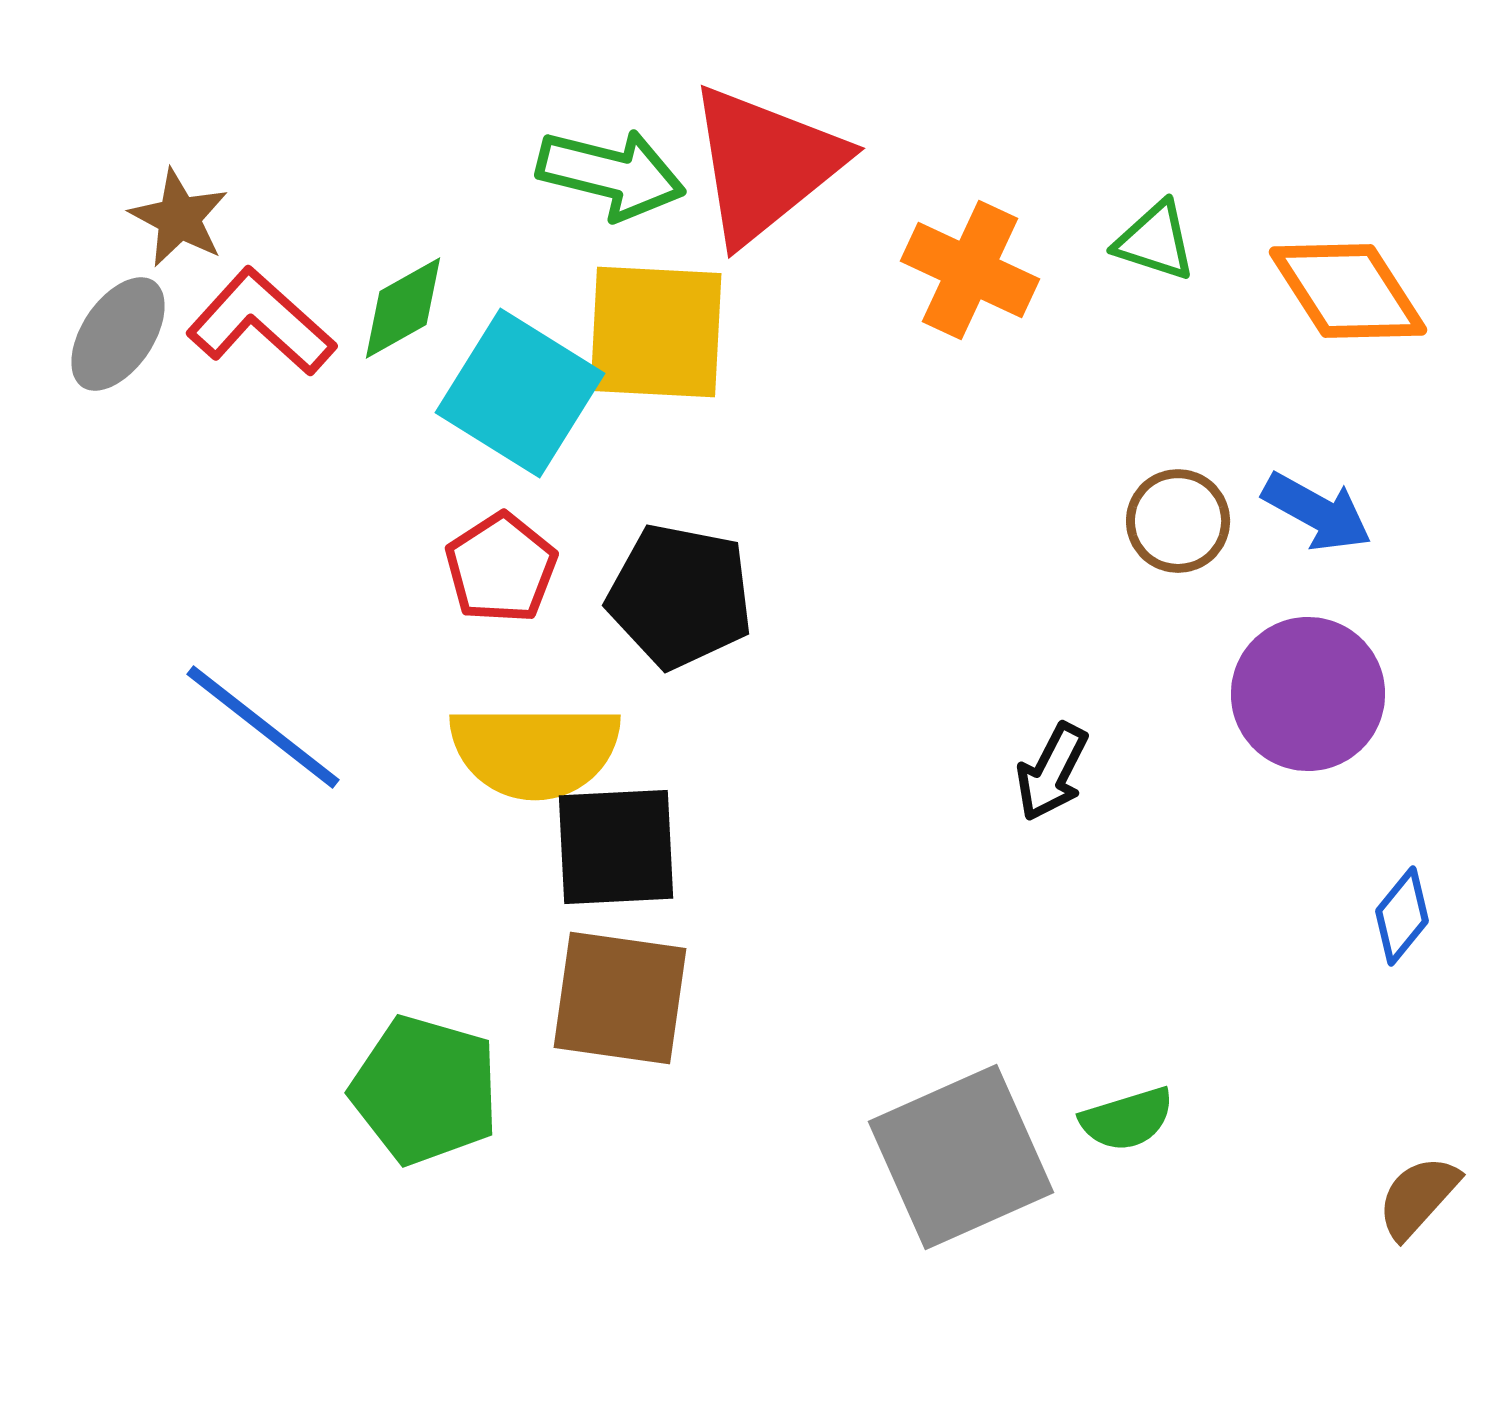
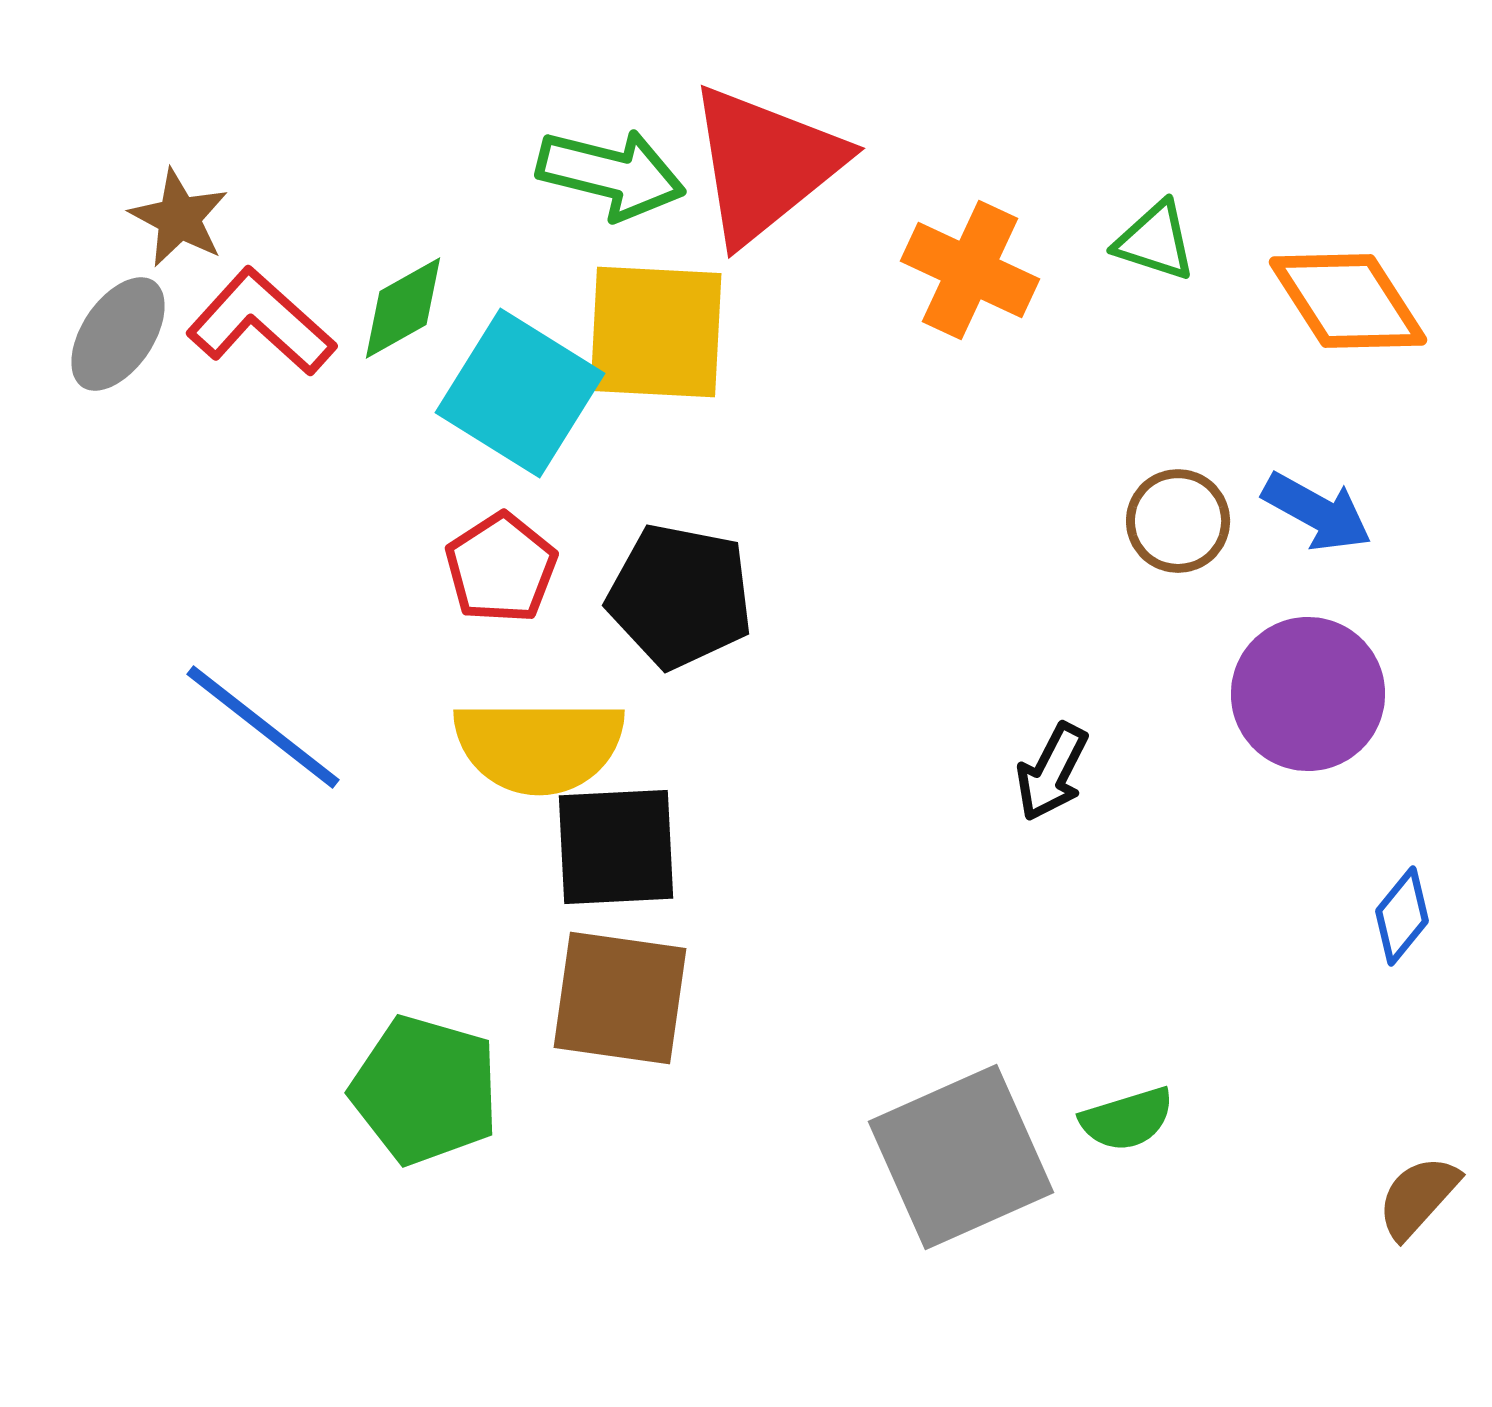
orange diamond: moved 10 px down
yellow semicircle: moved 4 px right, 5 px up
